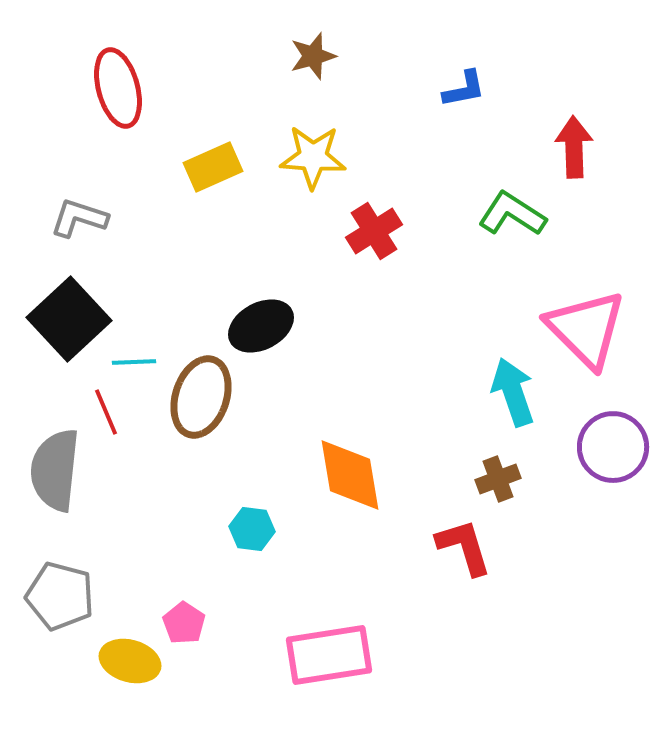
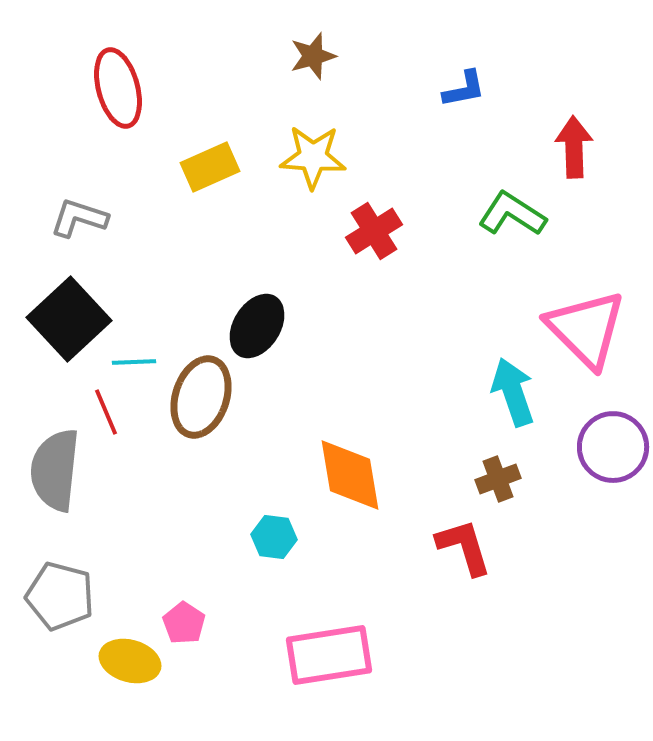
yellow rectangle: moved 3 px left
black ellipse: moved 4 px left; rotated 30 degrees counterclockwise
cyan hexagon: moved 22 px right, 8 px down
